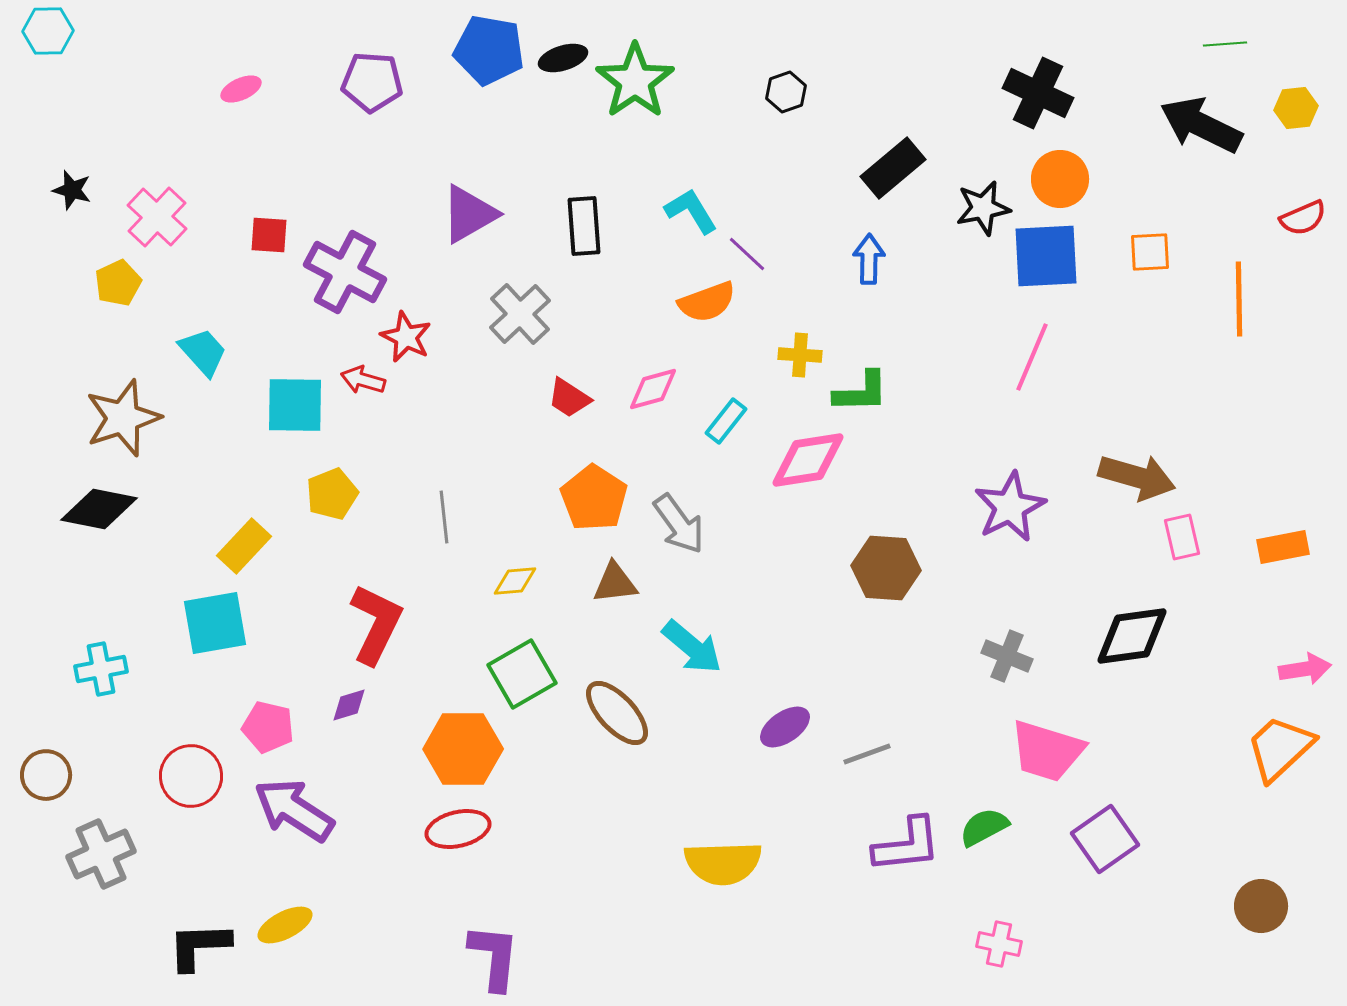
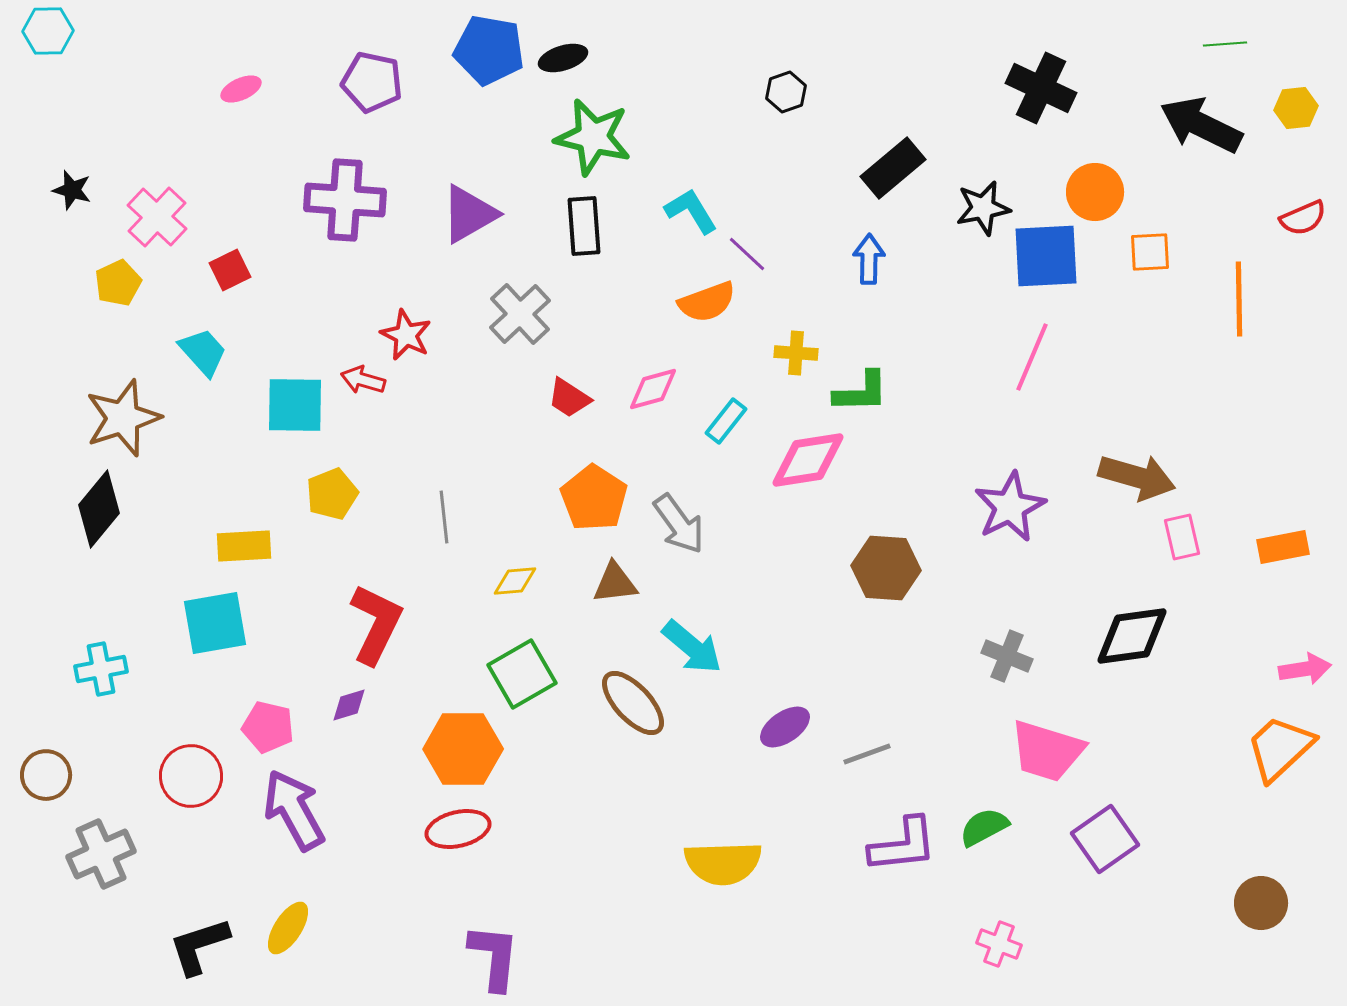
green star at (635, 81): moved 42 px left, 56 px down; rotated 24 degrees counterclockwise
purple pentagon at (372, 82): rotated 8 degrees clockwise
black cross at (1038, 93): moved 3 px right, 5 px up
orange circle at (1060, 179): moved 35 px right, 13 px down
red square at (269, 235): moved 39 px left, 35 px down; rotated 30 degrees counterclockwise
purple cross at (345, 272): moved 72 px up; rotated 24 degrees counterclockwise
red star at (406, 337): moved 2 px up
yellow cross at (800, 355): moved 4 px left, 2 px up
black diamond at (99, 509): rotated 62 degrees counterclockwise
yellow rectangle at (244, 546): rotated 44 degrees clockwise
brown ellipse at (617, 713): moved 16 px right, 10 px up
purple arrow at (294, 810): rotated 28 degrees clockwise
purple L-shape at (907, 845): moved 4 px left
brown circle at (1261, 906): moved 3 px up
yellow ellipse at (285, 925): moved 3 px right, 3 px down; rotated 30 degrees counterclockwise
pink cross at (999, 944): rotated 9 degrees clockwise
black L-shape at (199, 946): rotated 16 degrees counterclockwise
